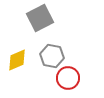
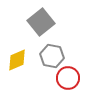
gray square: moved 1 px right, 4 px down; rotated 12 degrees counterclockwise
